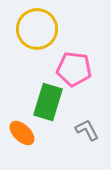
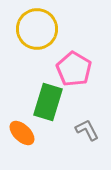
pink pentagon: rotated 24 degrees clockwise
